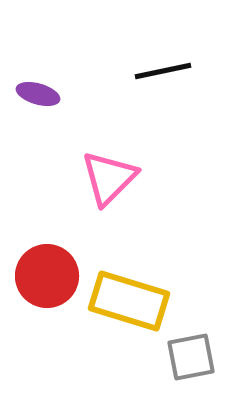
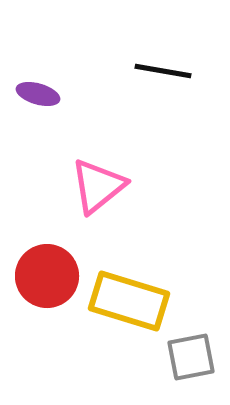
black line: rotated 22 degrees clockwise
pink triangle: moved 11 px left, 8 px down; rotated 6 degrees clockwise
